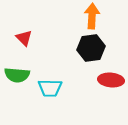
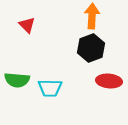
red triangle: moved 3 px right, 13 px up
black hexagon: rotated 12 degrees counterclockwise
green semicircle: moved 5 px down
red ellipse: moved 2 px left, 1 px down
